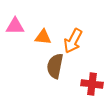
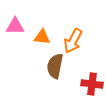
orange triangle: moved 1 px left
